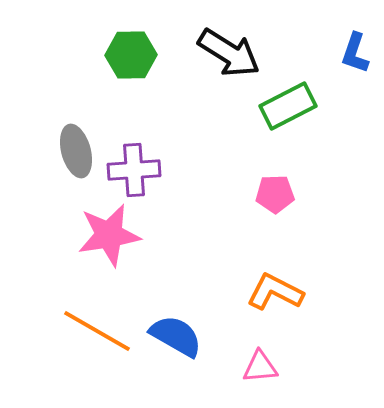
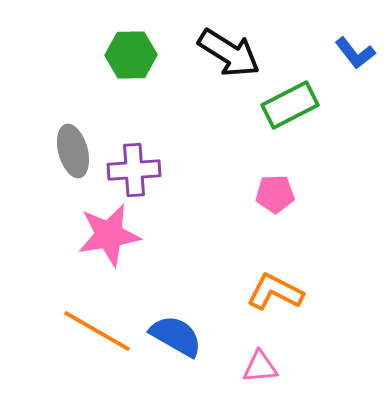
blue L-shape: rotated 57 degrees counterclockwise
green rectangle: moved 2 px right, 1 px up
gray ellipse: moved 3 px left
